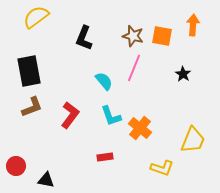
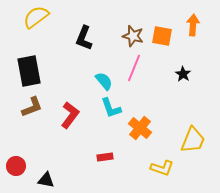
cyan L-shape: moved 8 px up
